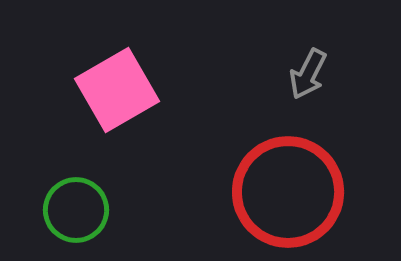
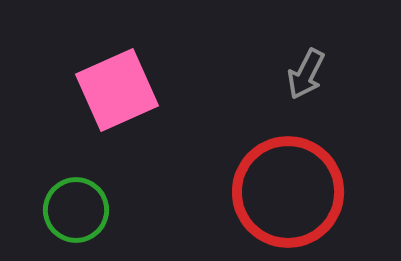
gray arrow: moved 2 px left
pink square: rotated 6 degrees clockwise
